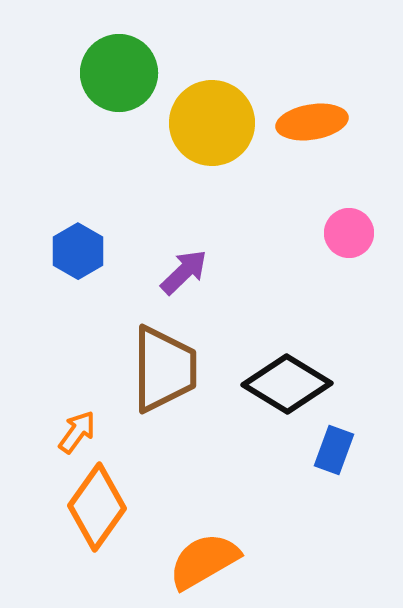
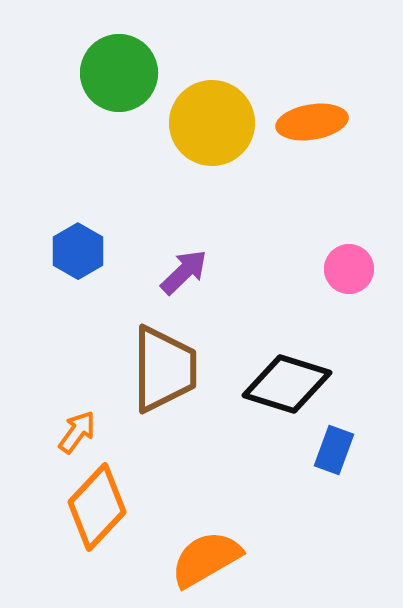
pink circle: moved 36 px down
black diamond: rotated 14 degrees counterclockwise
orange diamond: rotated 8 degrees clockwise
orange semicircle: moved 2 px right, 2 px up
